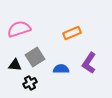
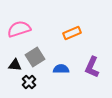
purple L-shape: moved 3 px right, 4 px down; rotated 10 degrees counterclockwise
black cross: moved 1 px left, 1 px up; rotated 16 degrees counterclockwise
